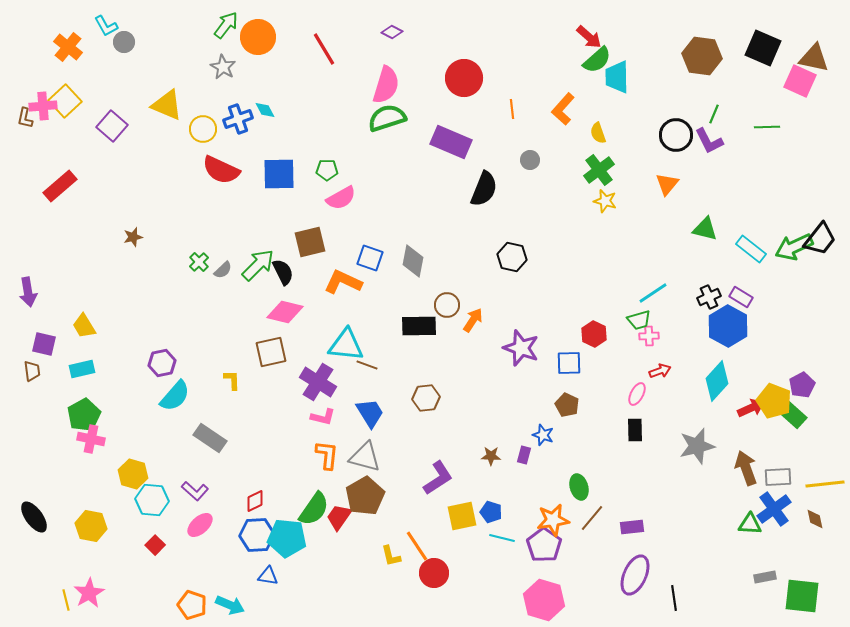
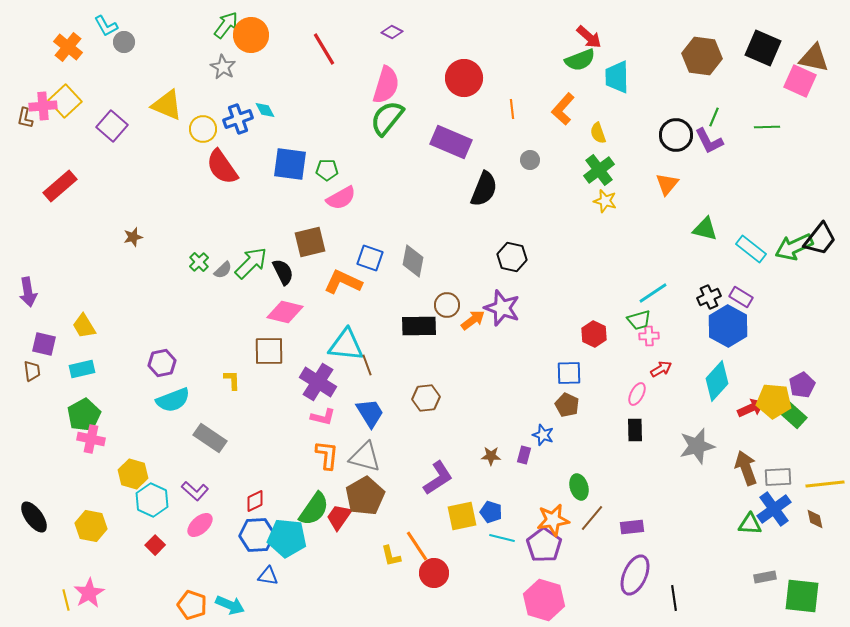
orange circle at (258, 37): moved 7 px left, 2 px up
green semicircle at (597, 60): moved 17 px left; rotated 20 degrees clockwise
green line at (714, 114): moved 3 px down
green semicircle at (387, 118): rotated 33 degrees counterclockwise
red semicircle at (221, 170): moved 1 px right, 3 px up; rotated 30 degrees clockwise
blue square at (279, 174): moved 11 px right, 10 px up; rotated 9 degrees clockwise
green arrow at (258, 265): moved 7 px left, 2 px up
orange arrow at (473, 320): rotated 20 degrees clockwise
purple star at (521, 348): moved 19 px left, 40 px up
brown square at (271, 352): moved 2 px left, 1 px up; rotated 12 degrees clockwise
blue square at (569, 363): moved 10 px down
brown line at (367, 365): rotated 50 degrees clockwise
red arrow at (660, 371): moved 1 px right, 2 px up; rotated 10 degrees counterclockwise
cyan semicircle at (175, 396): moved 2 px left, 4 px down; rotated 28 degrees clockwise
yellow pentagon at (774, 401): rotated 16 degrees counterclockwise
cyan hexagon at (152, 500): rotated 20 degrees clockwise
